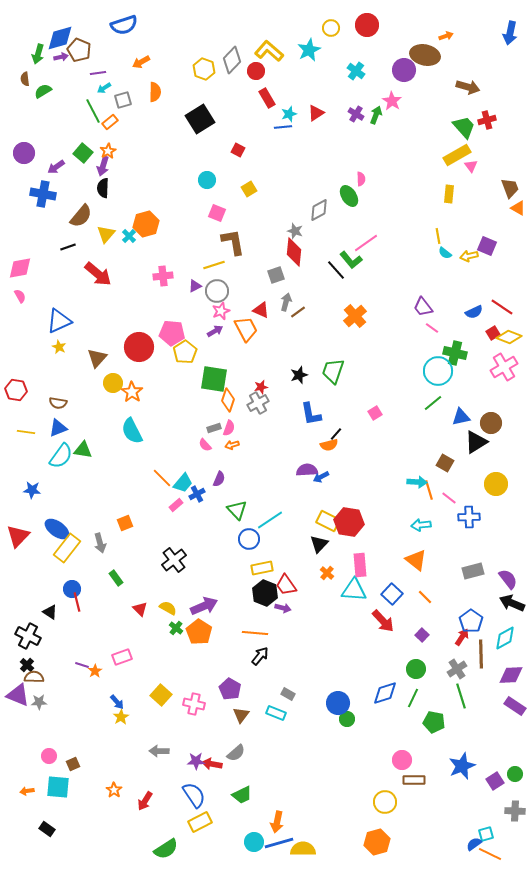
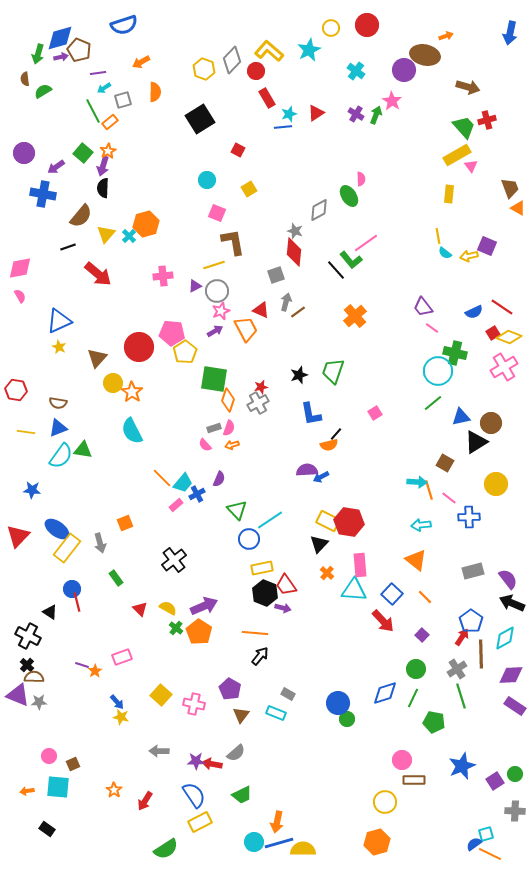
yellow star at (121, 717): rotated 28 degrees counterclockwise
